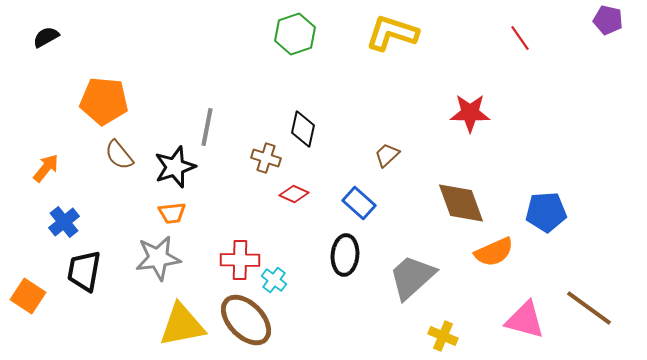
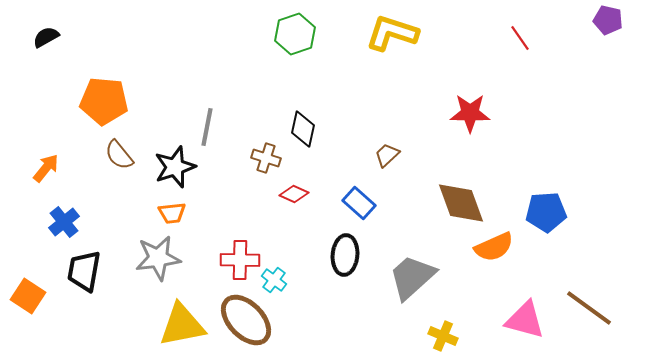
orange semicircle: moved 5 px up
